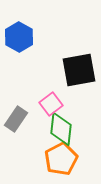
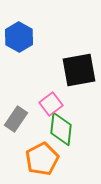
orange pentagon: moved 19 px left
